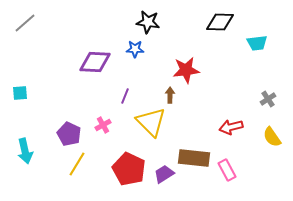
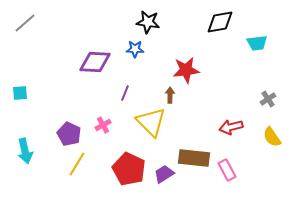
black diamond: rotated 12 degrees counterclockwise
purple line: moved 3 px up
